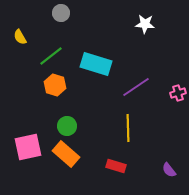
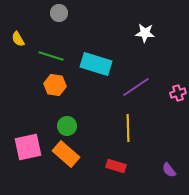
gray circle: moved 2 px left
white star: moved 9 px down
yellow semicircle: moved 2 px left, 2 px down
green line: rotated 55 degrees clockwise
orange hexagon: rotated 10 degrees counterclockwise
